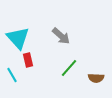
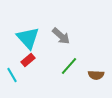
cyan triangle: moved 10 px right
red rectangle: rotated 64 degrees clockwise
green line: moved 2 px up
brown semicircle: moved 3 px up
